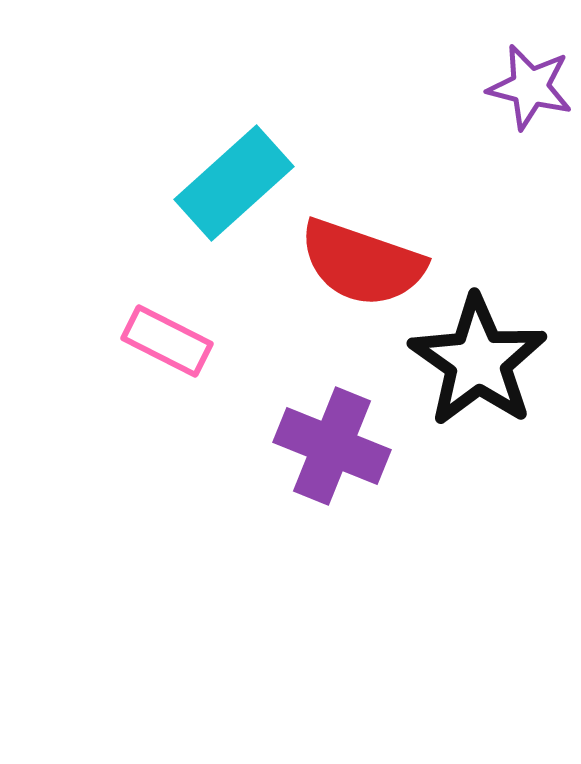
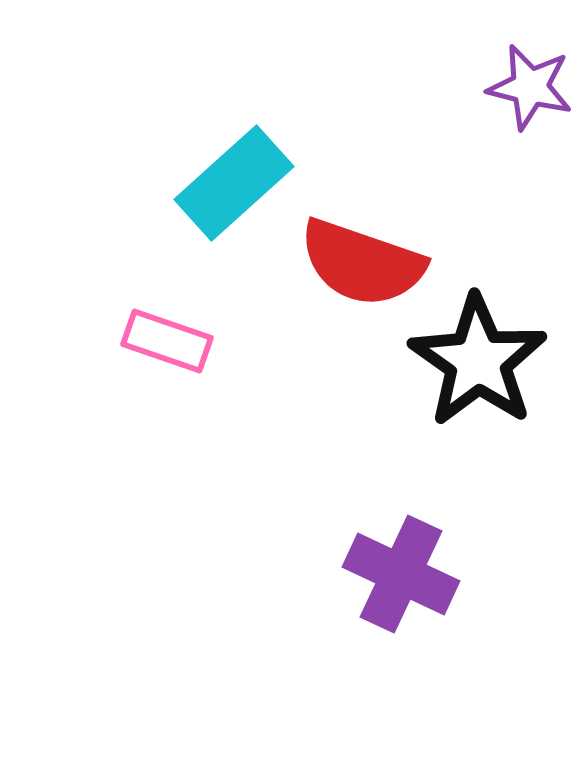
pink rectangle: rotated 8 degrees counterclockwise
purple cross: moved 69 px right, 128 px down; rotated 3 degrees clockwise
